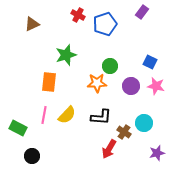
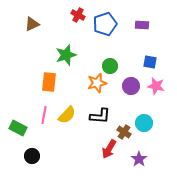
purple rectangle: moved 13 px down; rotated 56 degrees clockwise
blue square: rotated 16 degrees counterclockwise
orange star: rotated 12 degrees counterclockwise
black L-shape: moved 1 px left, 1 px up
purple star: moved 18 px left, 6 px down; rotated 21 degrees counterclockwise
